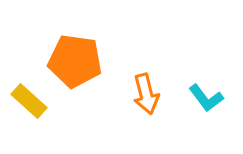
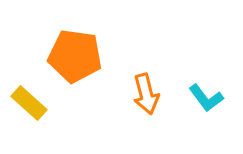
orange pentagon: moved 5 px up
yellow rectangle: moved 2 px down
